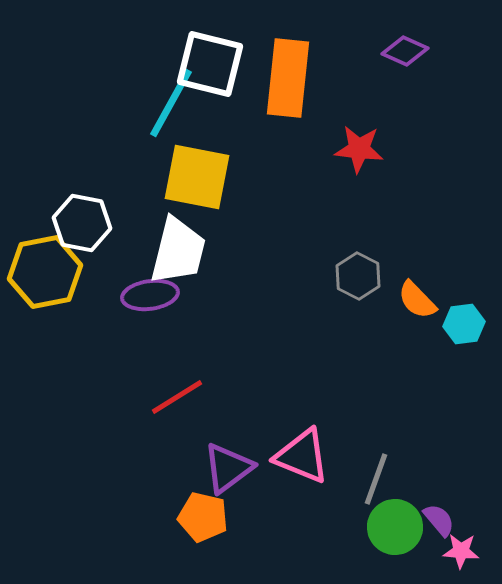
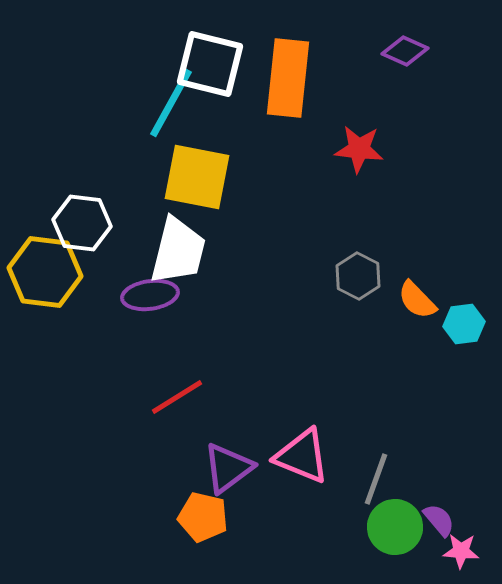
white hexagon: rotated 4 degrees counterclockwise
yellow hexagon: rotated 18 degrees clockwise
